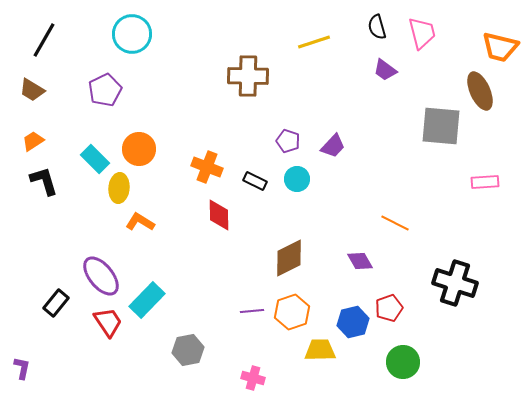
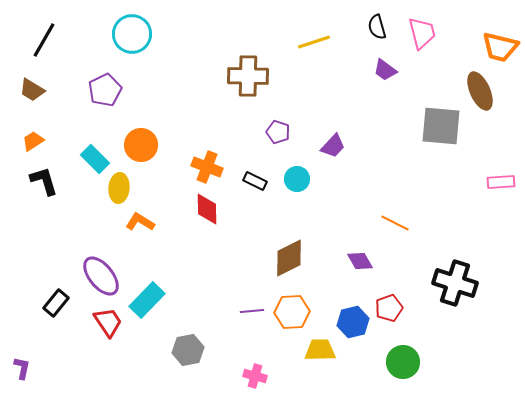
purple pentagon at (288, 141): moved 10 px left, 9 px up
orange circle at (139, 149): moved 2 px right, 4 px up
pink rectangle at (485, 182): moved 16 px right
red diamond at (219, 215): moved 12 px left, 6 px up
orange hexagon at (292, 312): rotated 16 degrees clockwise
pink cross at (253, 378): moved 2 px right, 2 px up
